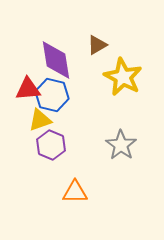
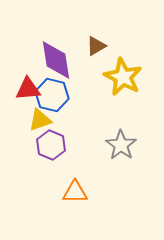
brown triangle: moved 1 px left, 1 px down
